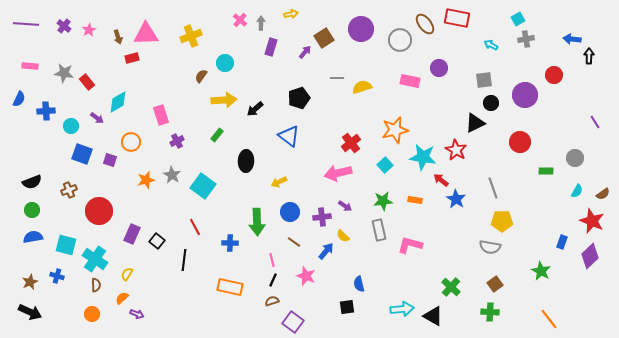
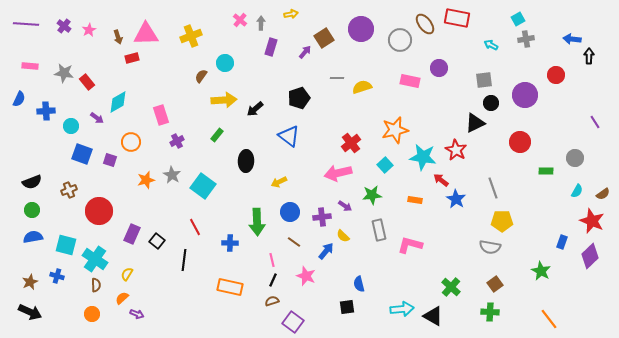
red circle at (554, 75): moved 2 px right
green star at (383, 201): moved 11 px left, 6 px up
